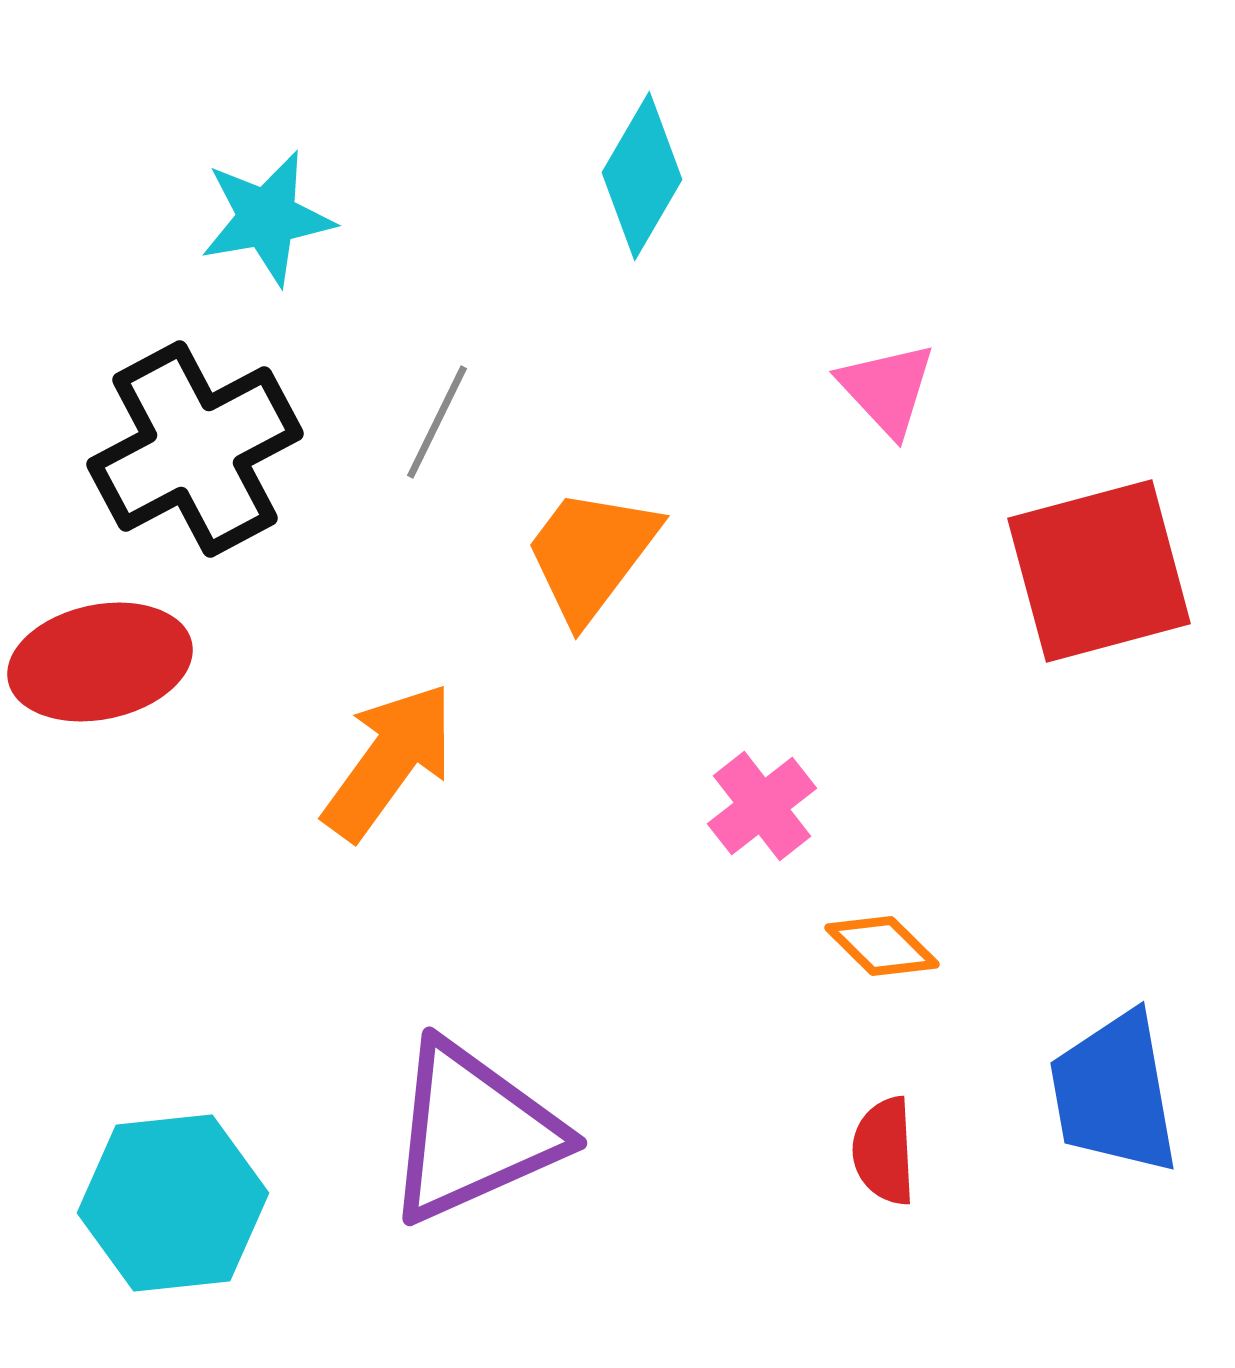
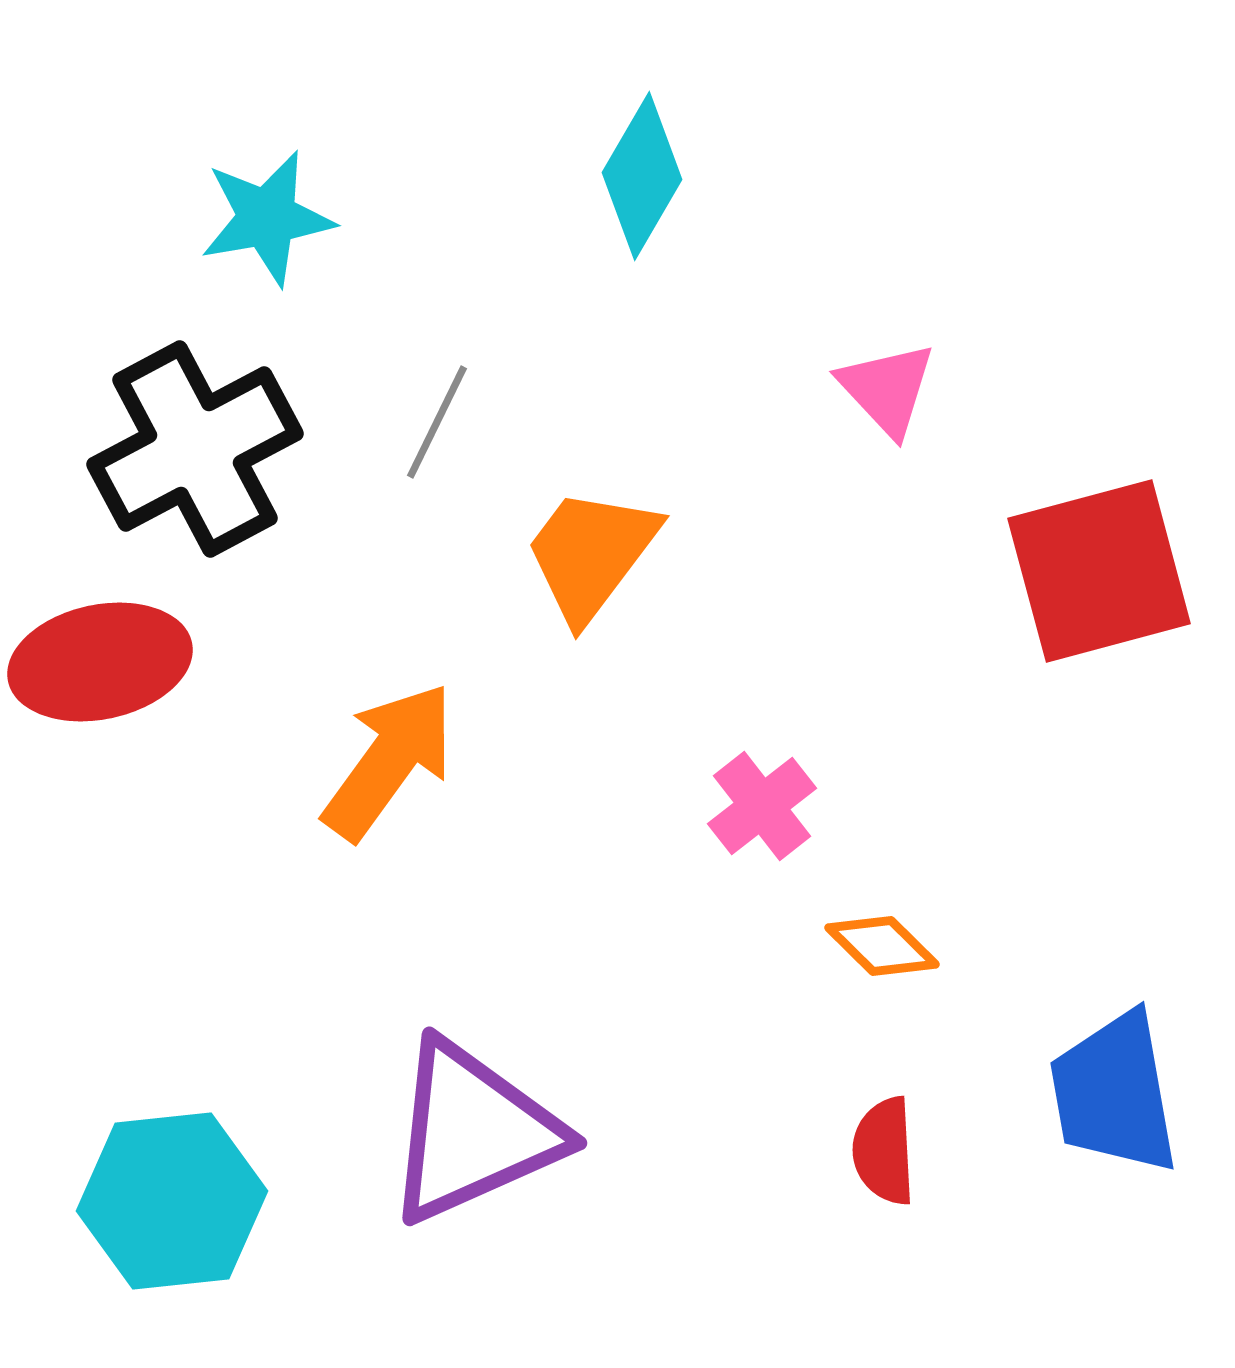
cyan hexagon: moved 1 px left, 2 px up
